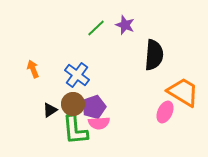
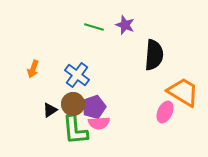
green line: moved 2 px left, 1 px up; rotated 60 degrees clockwise
orange arrow: rotated 138 degrees counterclockwise
